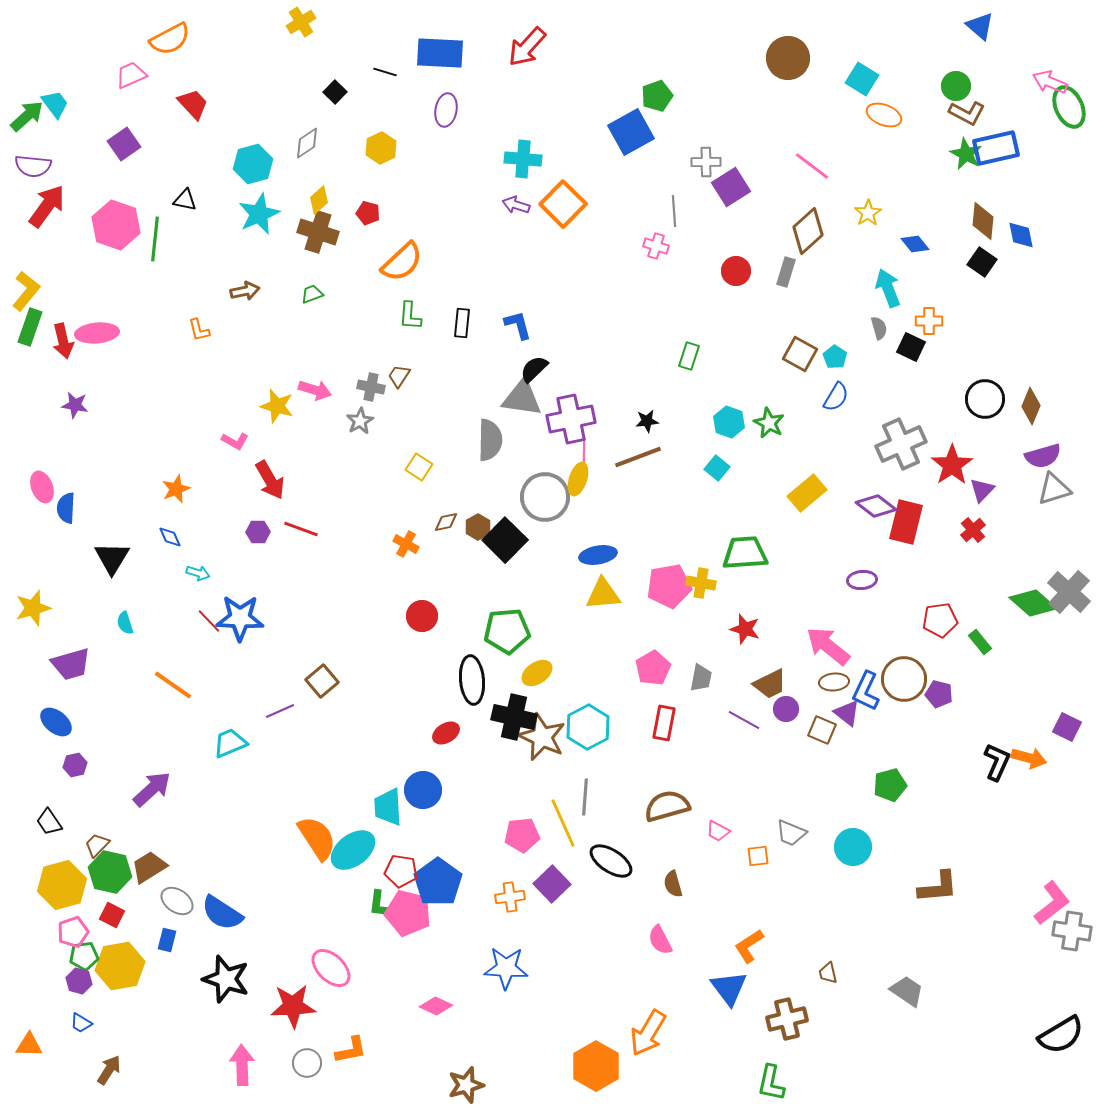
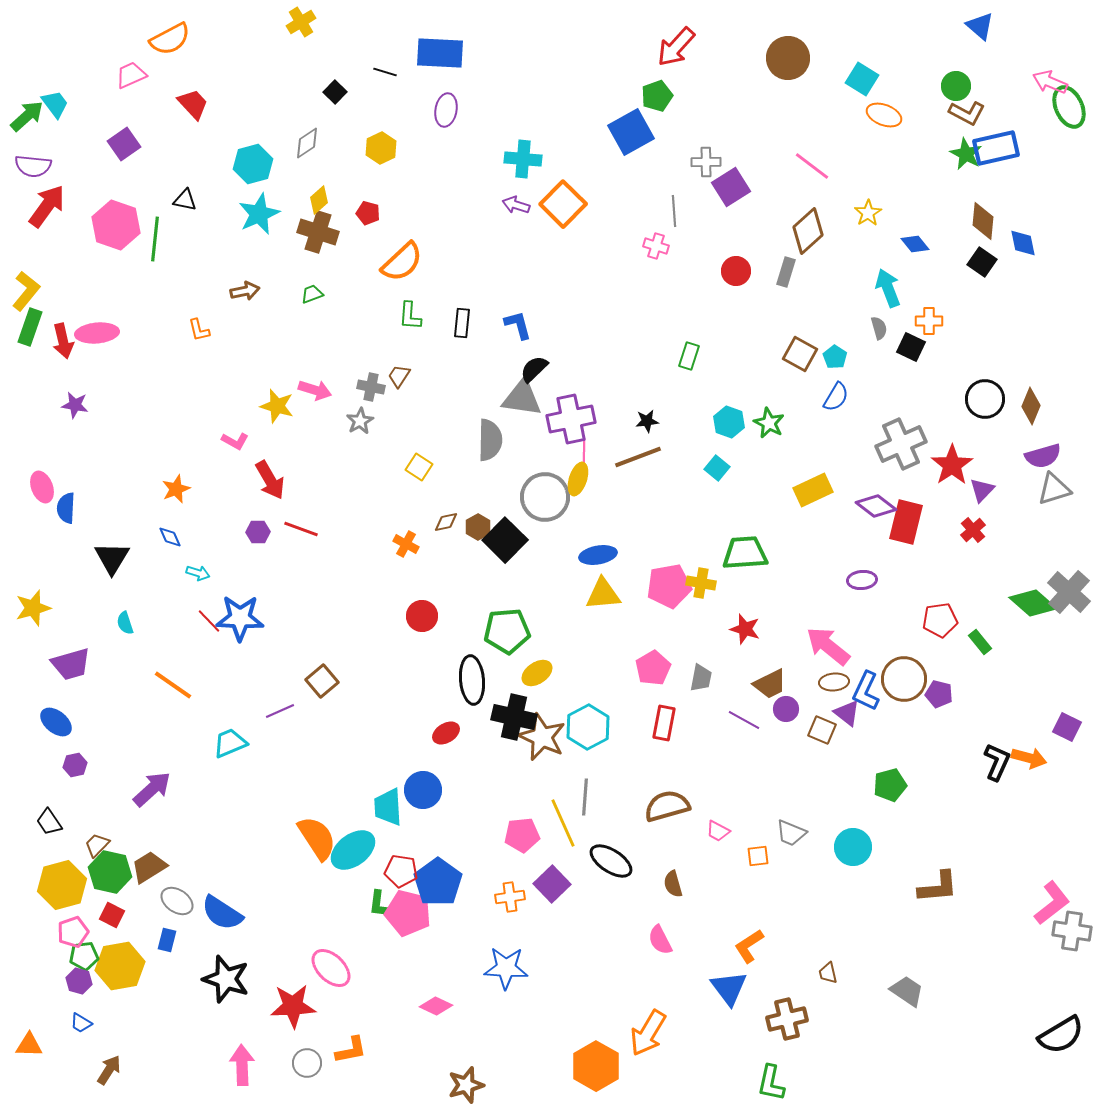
red arrow at (527, 47): moved 149 px right
blue diamond at (1021, 235): moved 2 px right, 8 px down
yellow rectangle at (807, 493): moved 6 px right, 3 px up; rotated 15 degrees clockwise
